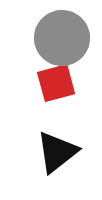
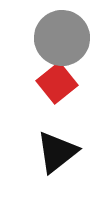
red square: moved 1 px right; rotated 24 degrees counterclockwise
